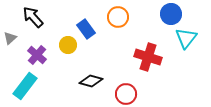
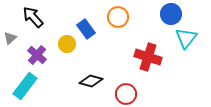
yellow circle: moved 1 px left, 1 px up
